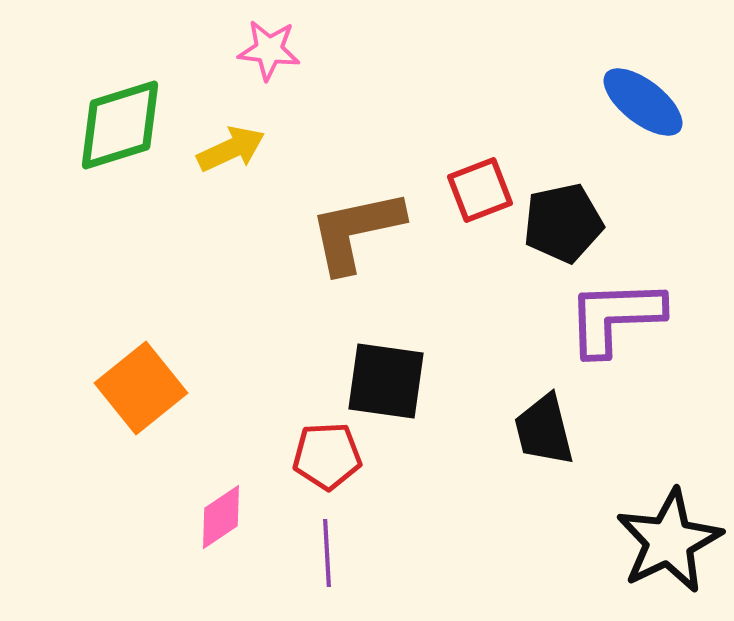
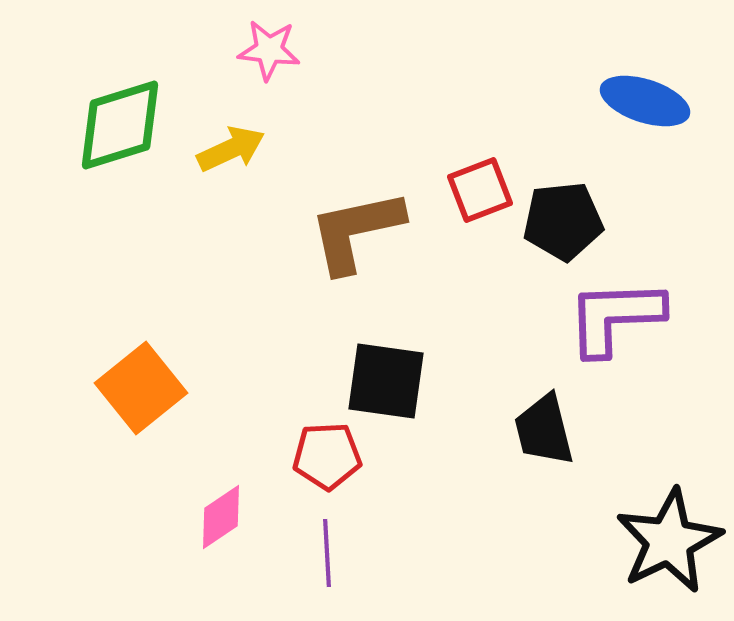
blue ellipse: moved 2 px right, 1 px up; rotated 20 degrees counterclockwise
black pentagon: moved 2 px up; rotated 6 degrees clockwise
